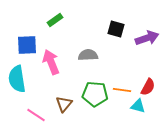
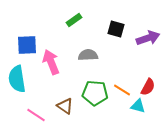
green rectangle: moved 19 px right
purple arrow: moved 1 px right
orange line: rotated 24 degrees clockwise
green pentagon: moved 1 px up
brown triangle: moved 1 px right, 2 px down; rotated 36 degrees counterclockwise
